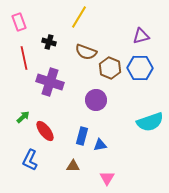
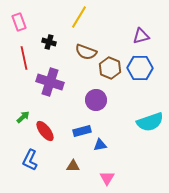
blue rectangle: moved 5 px up; rotated 60 degrees clockwise
